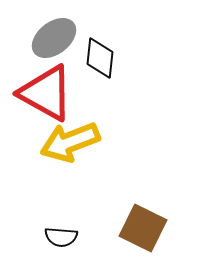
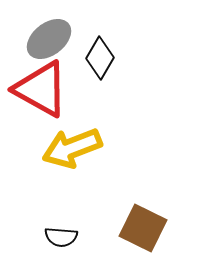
gray ellipse: moved 5 px left, 1 px down
black diamond: rotated 24 degrees clockwise
red triangle: moved 5 px left, 4 px up
yellow arrow: moved 2 px right, 6 px down
